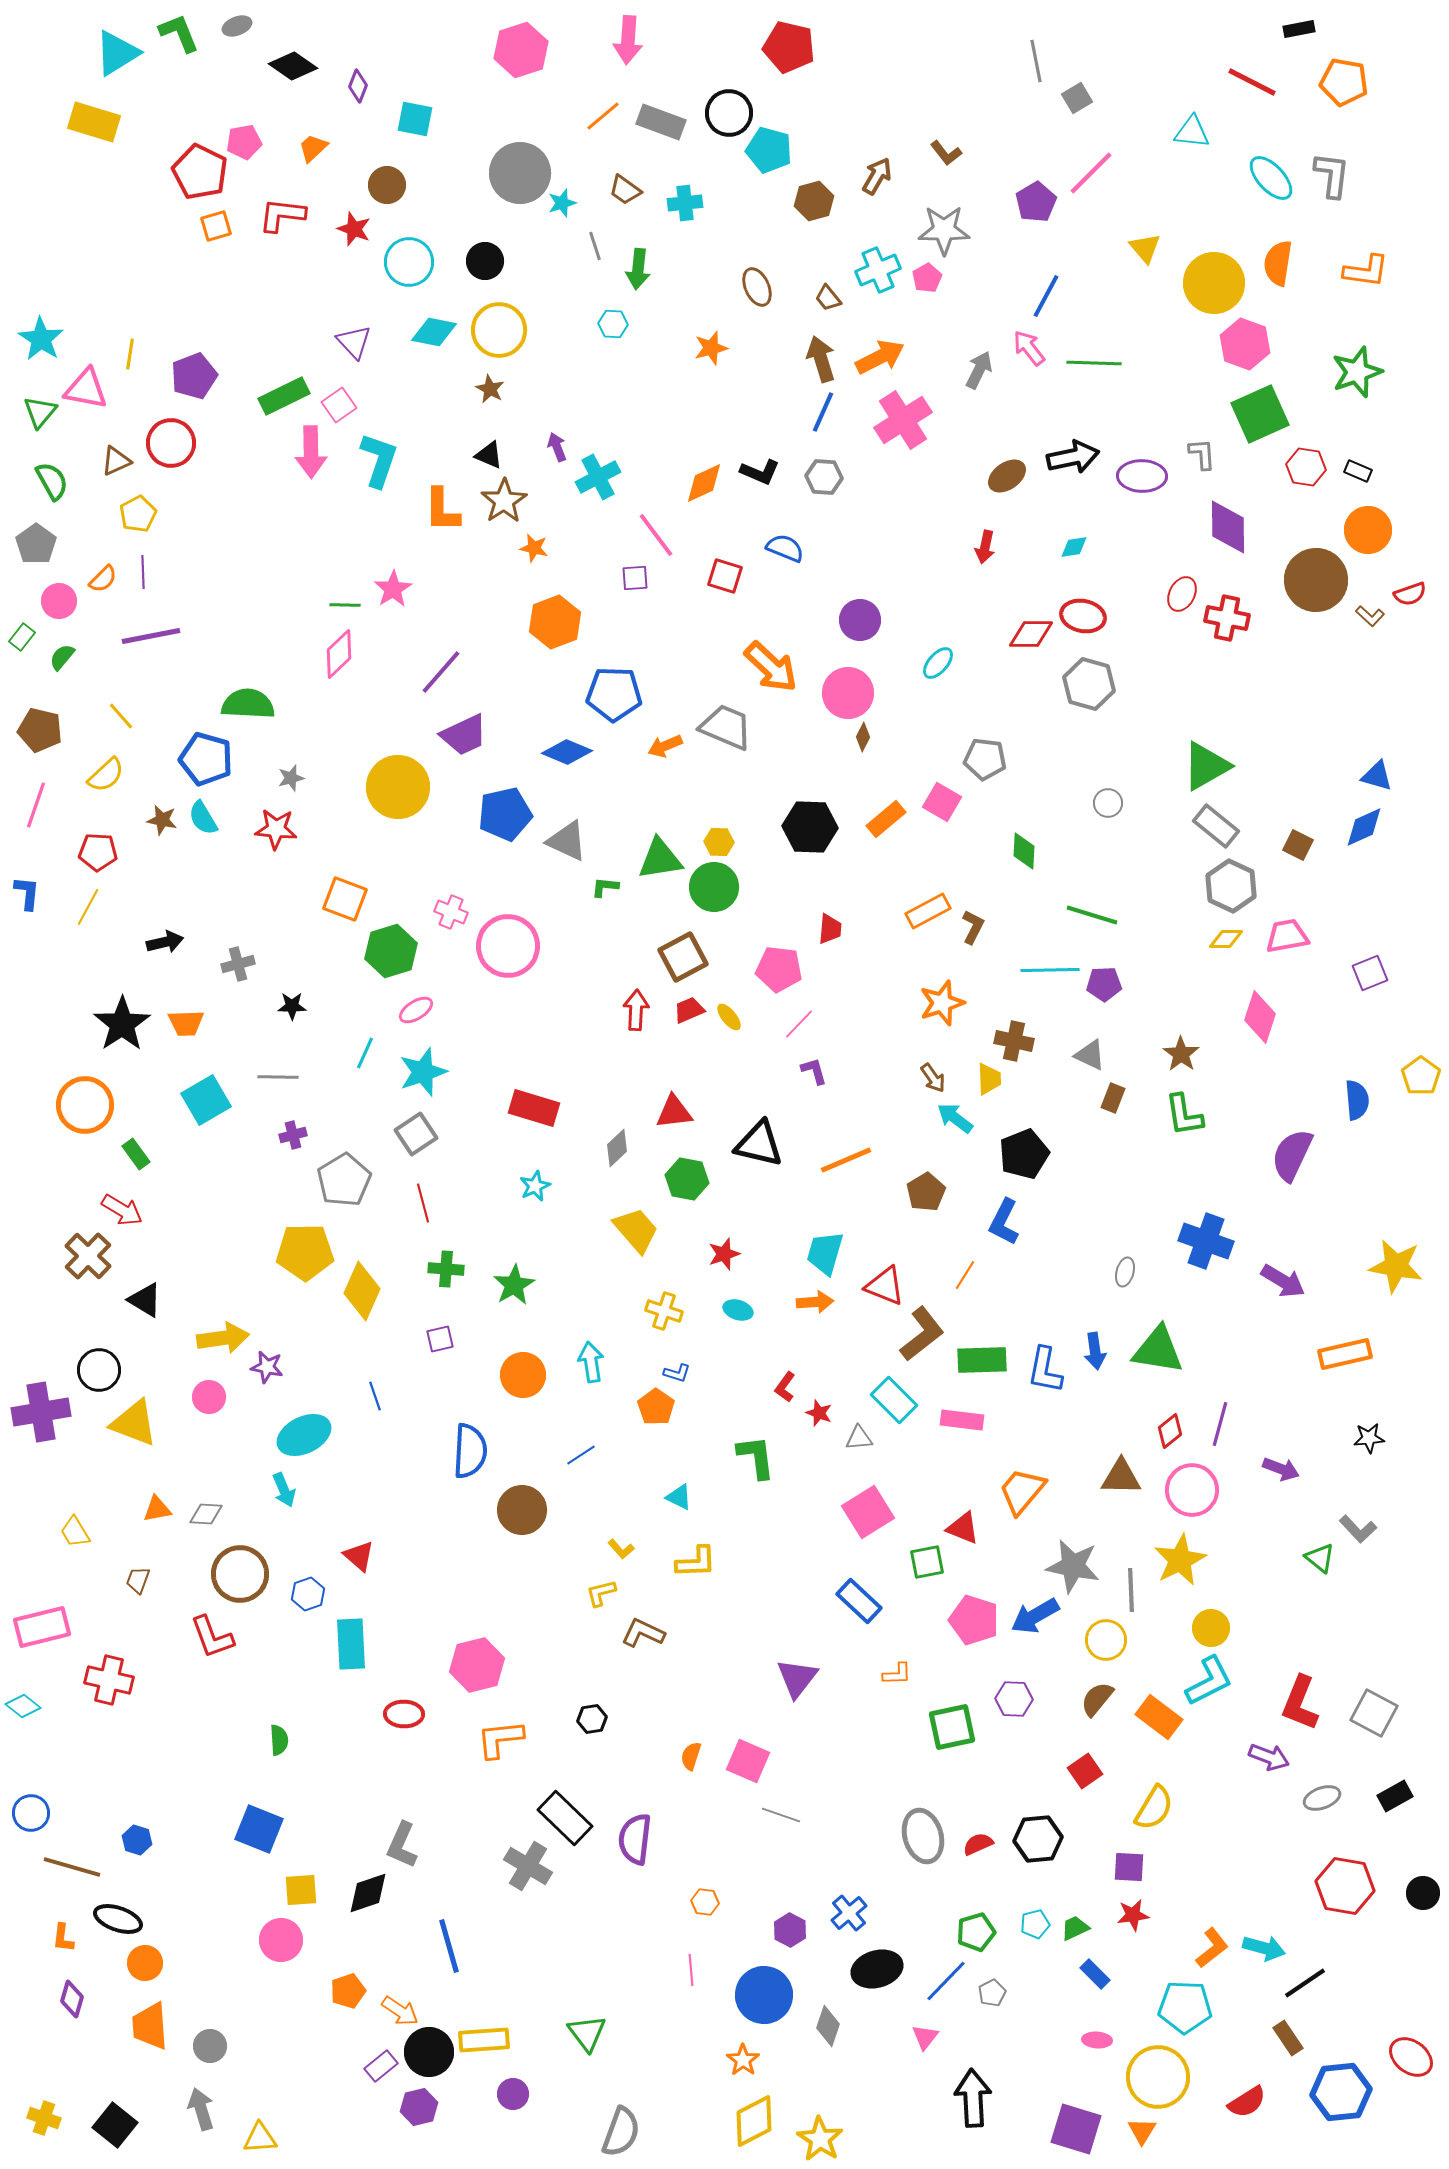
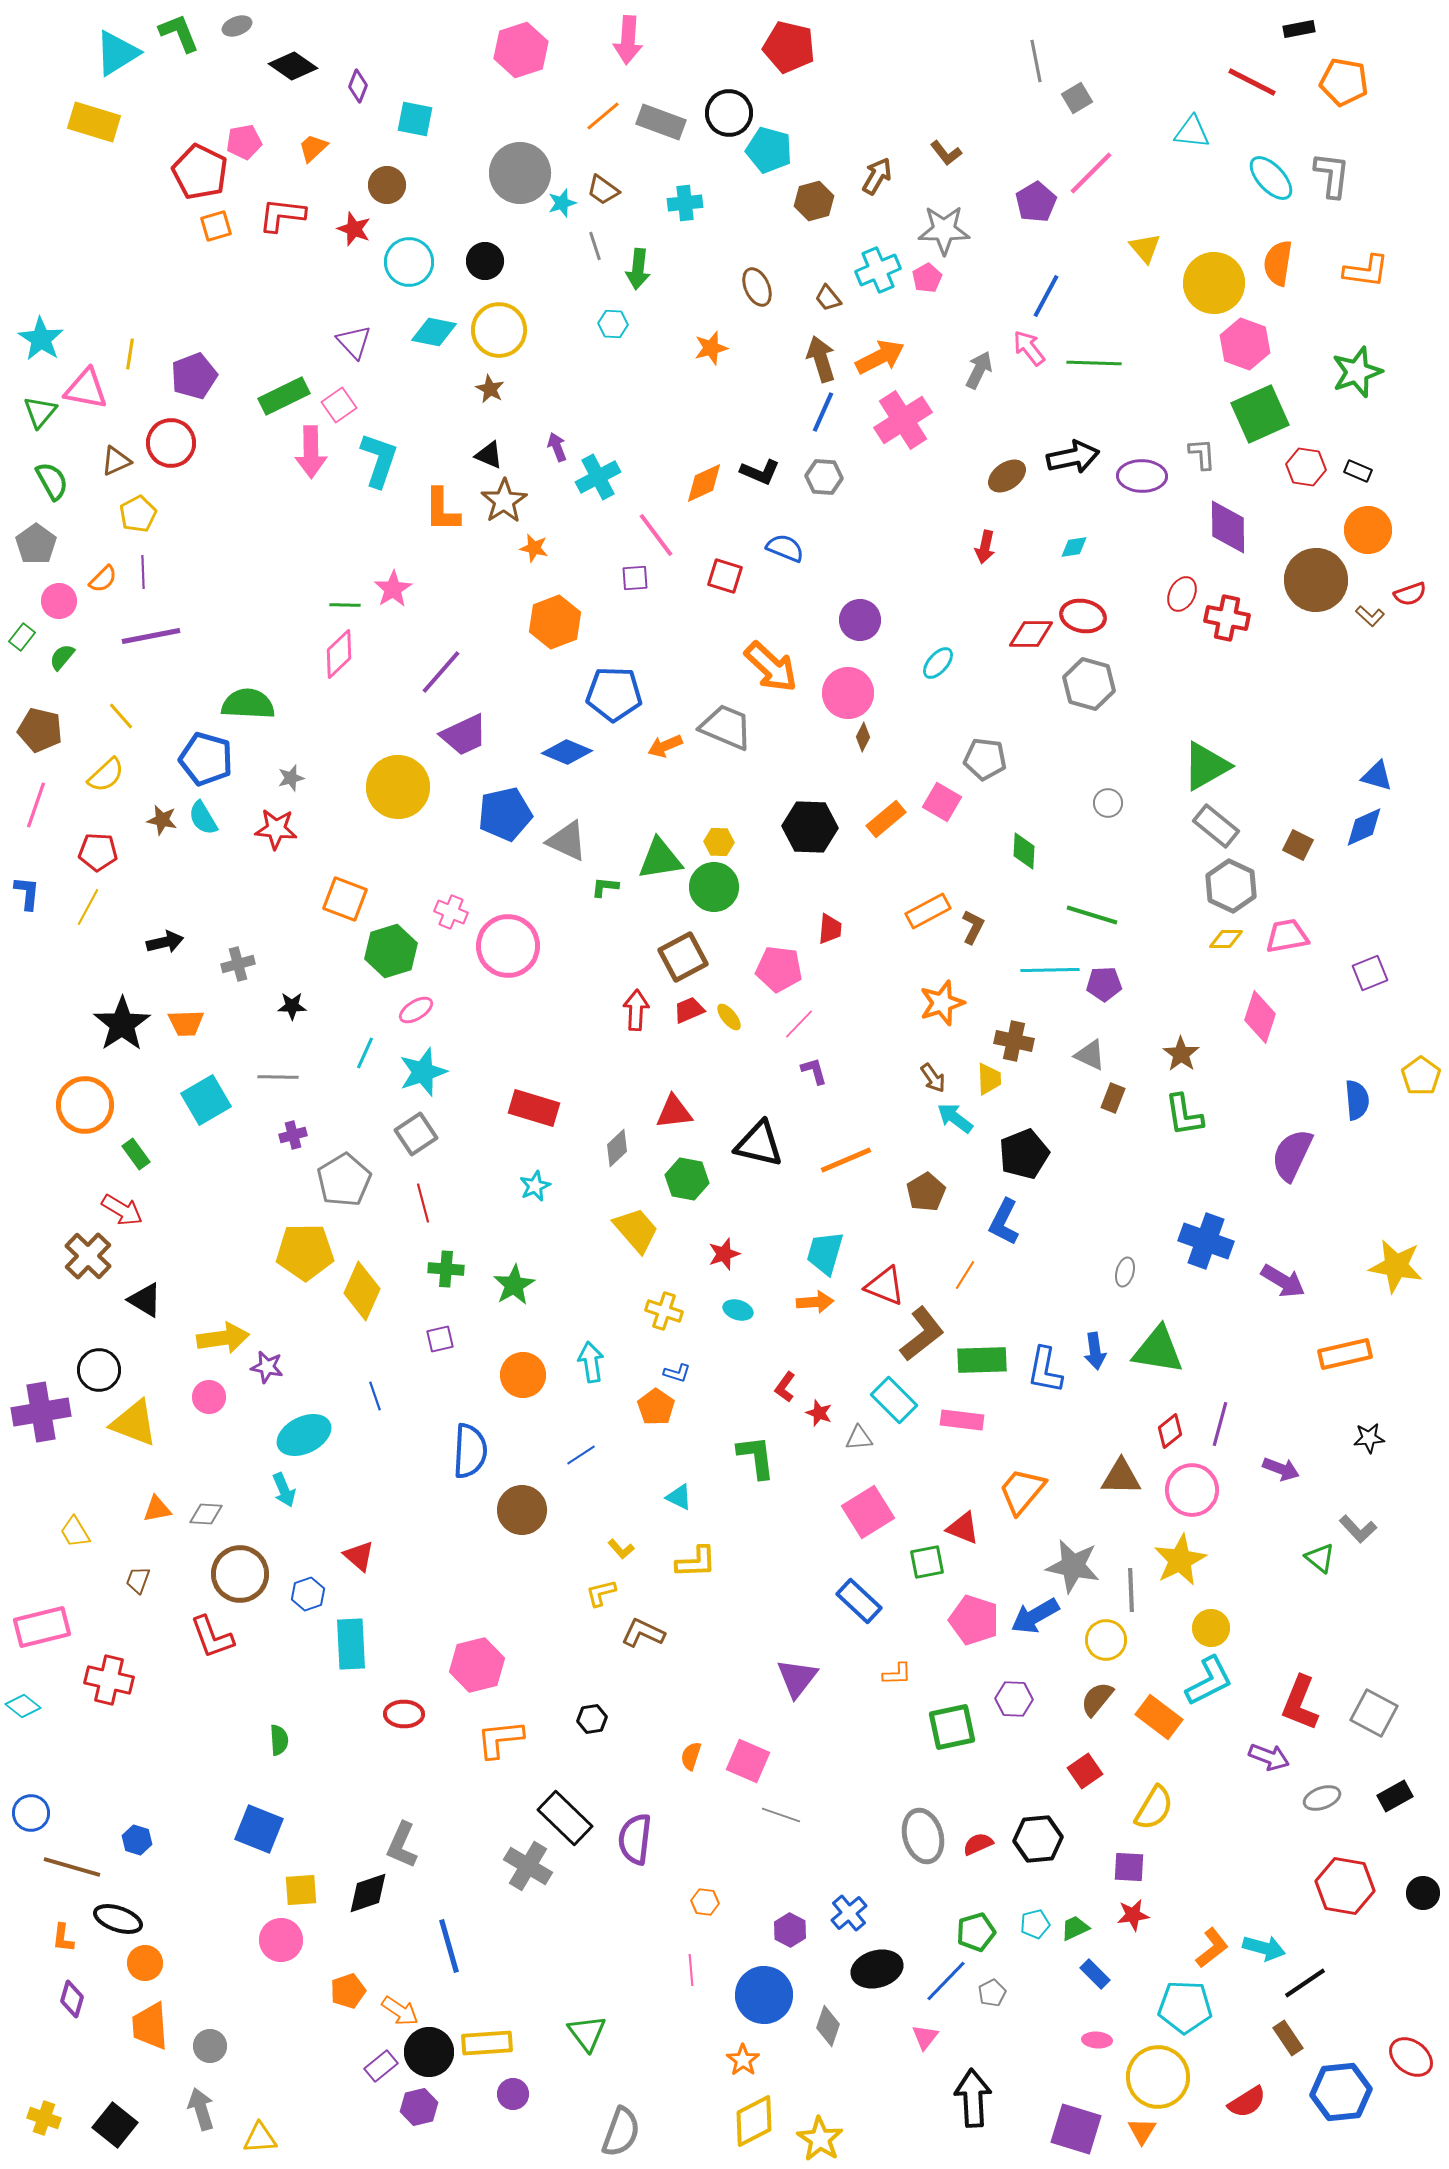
brown trapezoid at (625, 190): moved 22 px left
yellow rectangle at (484, 2040): moved 3 px right, 3 px down
